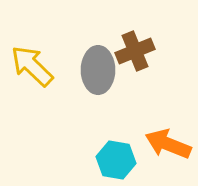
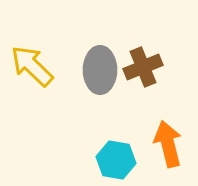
brown cross: moved 8 px right, 16 px down
gray ellipse: moved 2 px right
orange arrow: rotated 54 degrees clockwise
